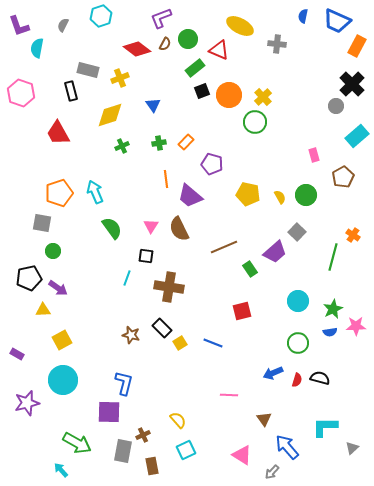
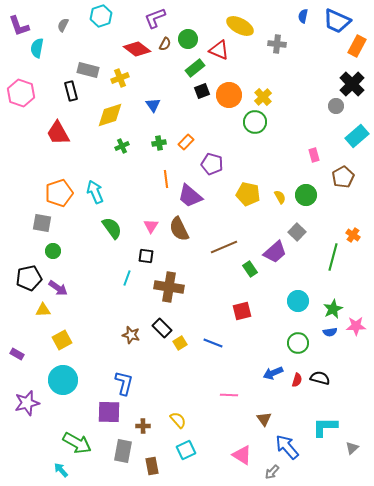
purple L-shape at (161, 18): moved 6 px left
brown cross at (143, 435): moved 9 px up; rotated 24 degrees clockwise
